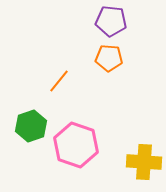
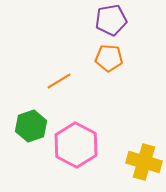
purple pentagon: moved 1 px up; rotated 16 degrees counterclockwise
orange line: rotated 20 degrees clockwise
pink hexagon: rotated 9 degrees clockwise
yellow cross: rotated 12 degrees clockwise
